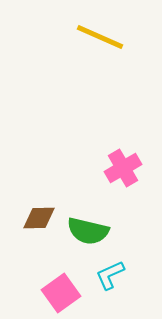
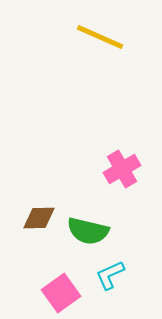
pink cross: moved 1 px left, 1 px down
